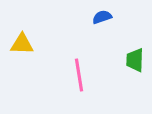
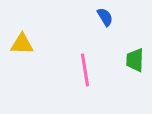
blue semicircle: moved 3 px right; rotated 78 degrees clockwise
pink line: moved 6 px right, 5 px up
